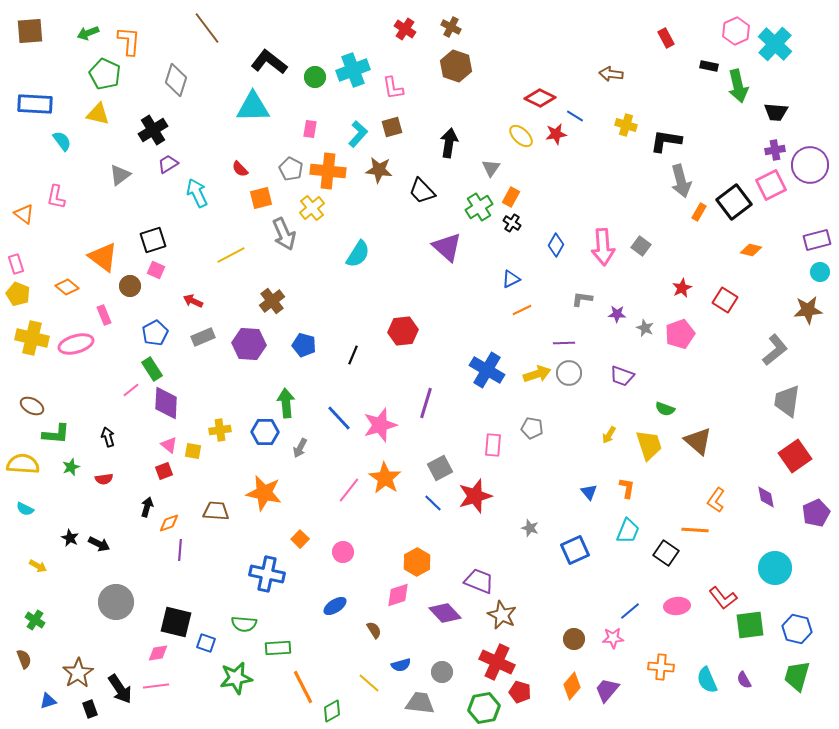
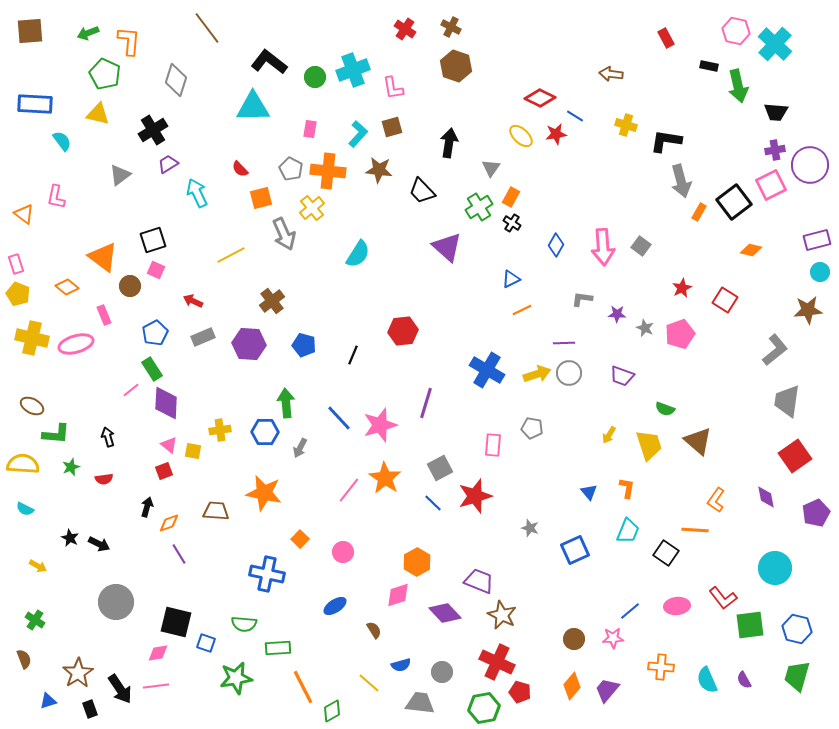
pink hexagon at (736, 31): rotated 24 degrees counterclockwise
purple line at (180, 550): moved 1 px left, 4 px down; rotated 35 degrees counterclockwise
